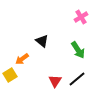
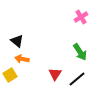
black triangle: moved 25 px left
green arrow: moved 2 px right, 2 px down
orange arrow: rotated 48 degrees clockwise
red triangle: moved 7 px up
